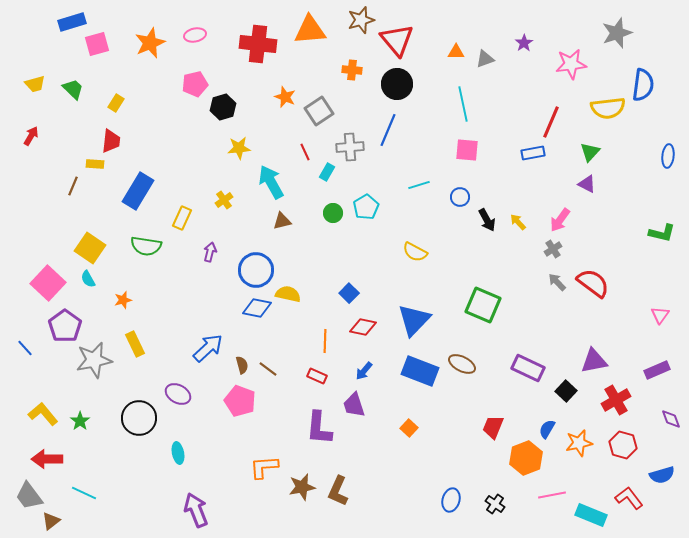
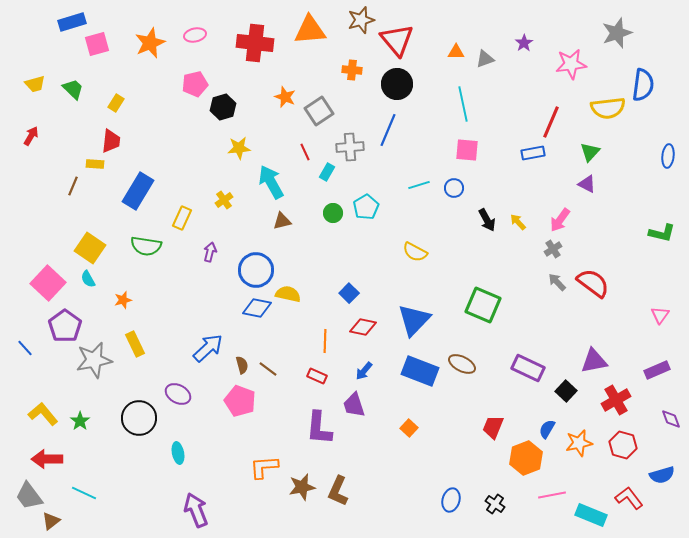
red cross at (258, 44): moved 3 px left, 1 px up
blue circle at (460, 197): moved 6 px left, 9 px up
